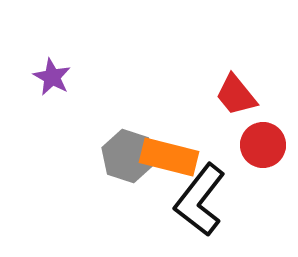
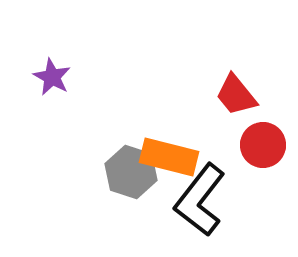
gray hexagon: moved 3 px right, 16 px down
